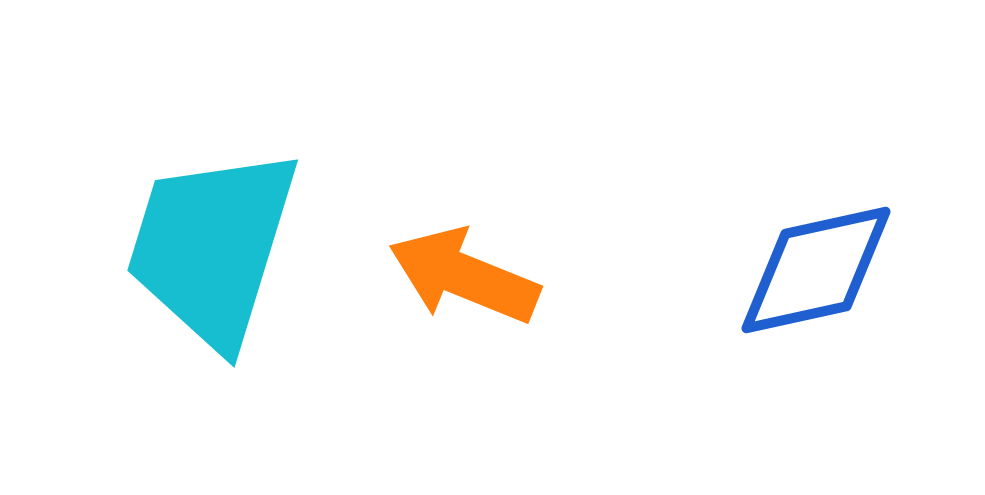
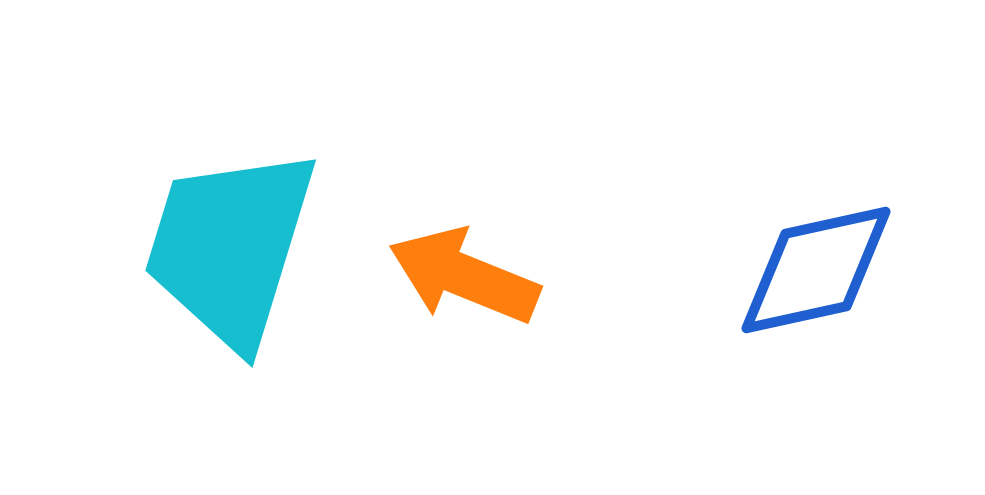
cyan trapezoid: moved 18 px right
